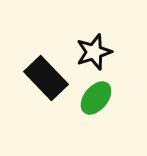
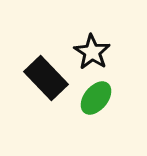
black star: moved 2 px left; rotated 21 degrees counterclockwise
